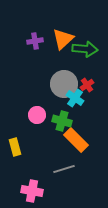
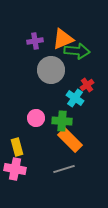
orange triangle: rotated 20 degrees clockwise
green arrow: moved 8 px left, 2 px down
gray circle: moved 13 px left, 14 px up
pink circle: moved 1 px left, 3 px down
green cross: rotated 12 degrees counterclockwise
orange rectangle: moved 6 px left
yellow rectangle: moved 2 px right
pink cross: moved 17 px left, 22 px up
